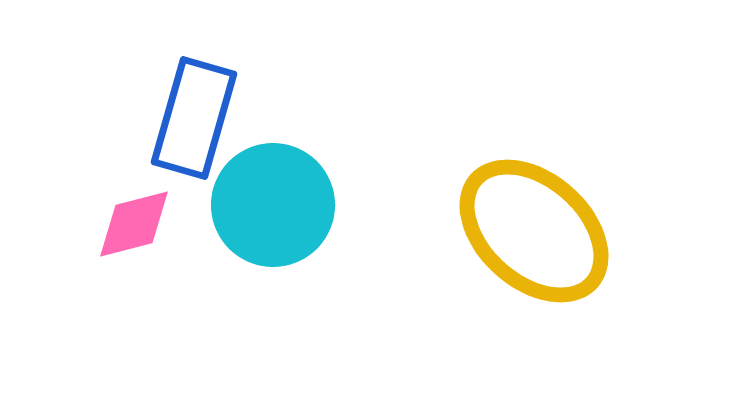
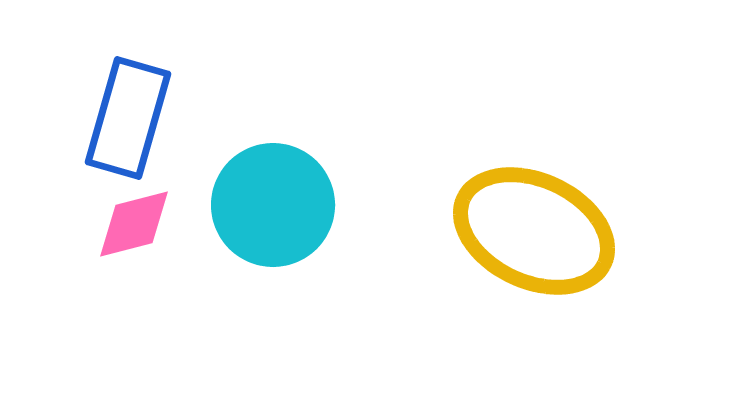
blue rectangle: moved 66 px left
yellow ellipse: rotated 17 degrees counterclockwise
